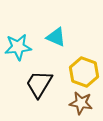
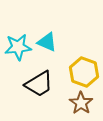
cyan triangle: moved 9 px left, 5 px down
black trapezoid: rotated 152 degrees counterclockwise
brown star: rotated 25 degrees clockwise
